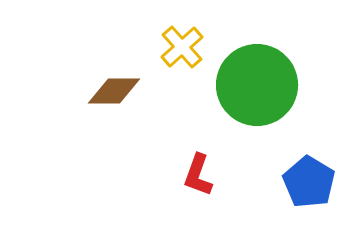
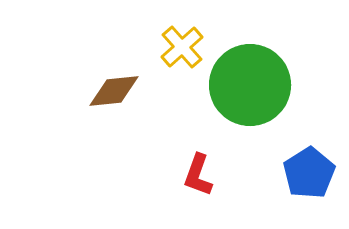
green circle: moved 7 px left
brown diamond: rotated 6 degrees counterclockwise
blue pentagon: moved 9 px up; rotated 9 degrees clockwise
